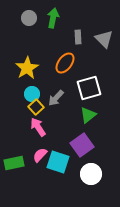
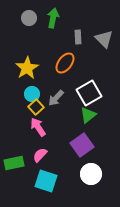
white square: moved 5 px down; rotated 15 degrees counterclockwise
cyan square: moved 12 px left, 19 px down
